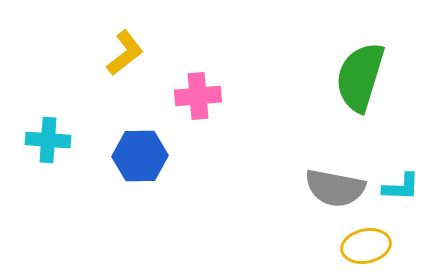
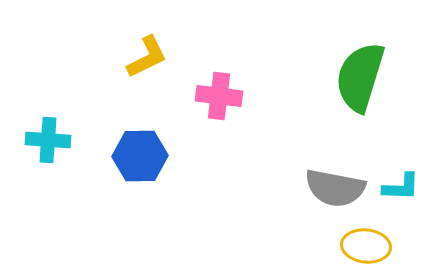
yellow L-shape: moved 22 px right, 4 px down; rotated 12 degrees clockwise
pink cross: moved 21 px right; rotated 12 degrees clockwise
yellow ellipse: rotated 18 degrees clockwise
